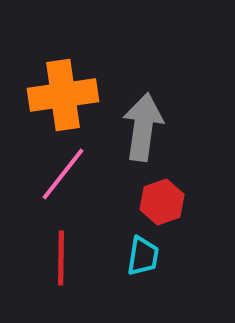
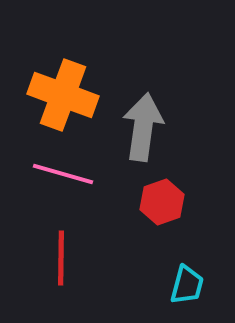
orange cross: rotated 28 degrees clockwise
pink line: rotated 68 degrees clockwise
cyan trapezoid: moved 44 px right, 29 px down; rotated 6 degrees clockwise
